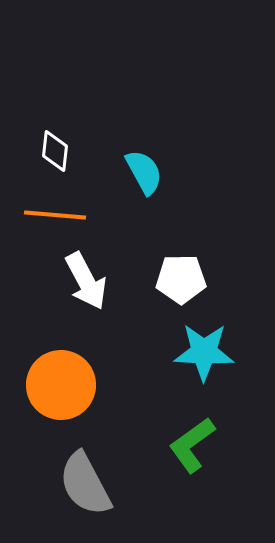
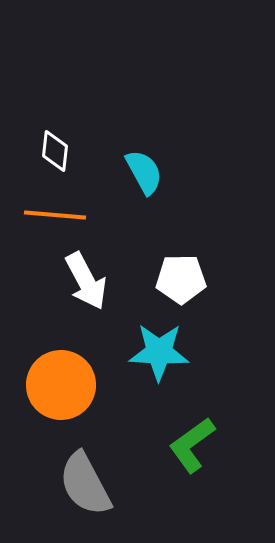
cyan star: moved 45 px left
